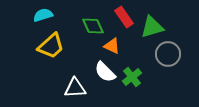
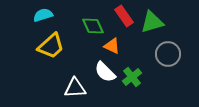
red rectangle: moved 1 px up
green triangle: moved 5 px up
